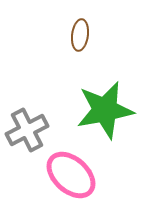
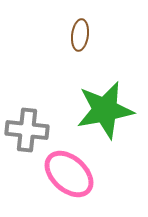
gray cross: rotated 33 degrees clockwise
pink ellipse: moved 2 px left, 1 px up
